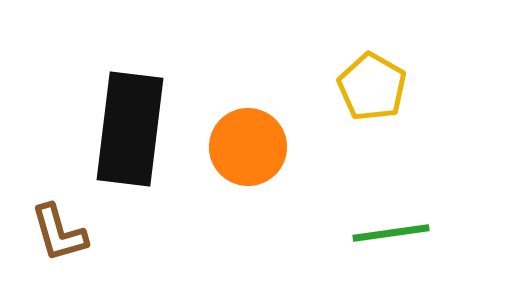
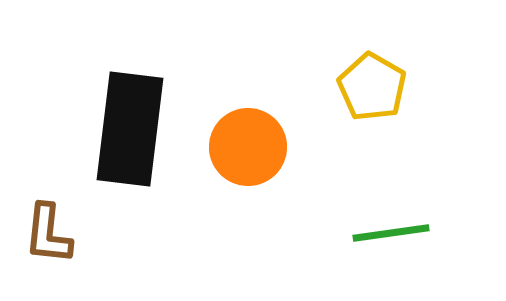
brown L-shape: moved 11 px left, 1 px down; rotated 22 degrees clockwise
